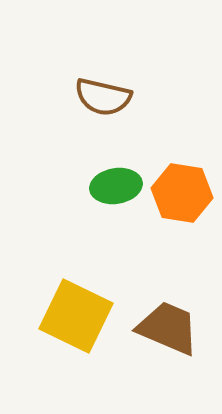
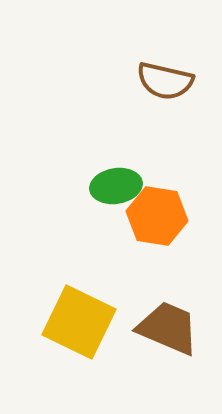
brown semicircle: moved 62 px right, 16 px up
orange hexagon: moved 25 px left, 23 px down
yellow square: moved 3 px right, 6 px down
